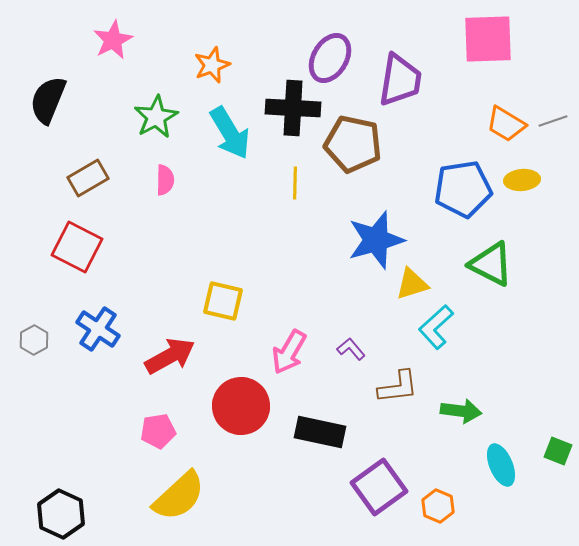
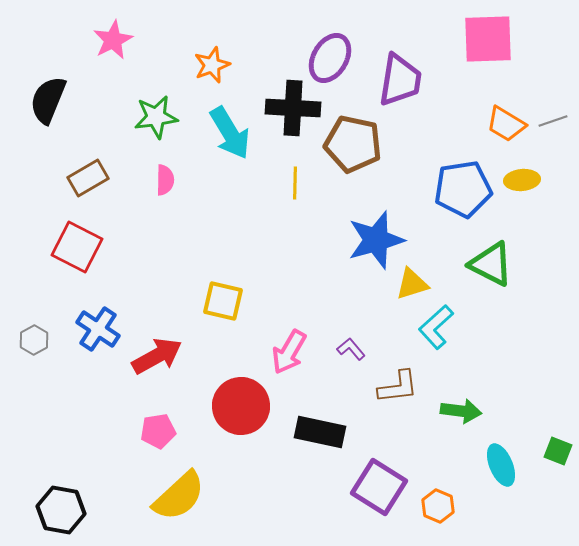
green star: rotated 21 degrees clockwise
red arrow: moved 13 px left
purple square: rotated 22 degrees counterclockwise
black hexagon: moved 4 px up; rotated 15 degrees counterclockwise
